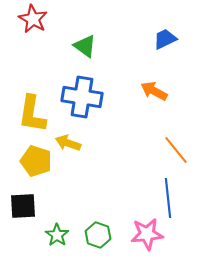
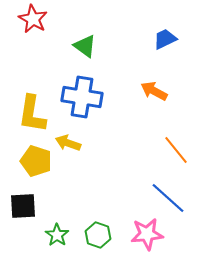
blue line: rotated 42 degrees counterclockwise
